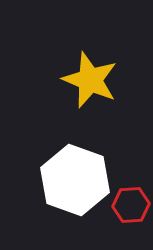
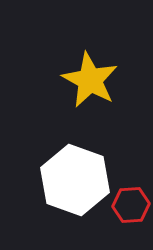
yellow star: rotated 6 degrees clockwise
